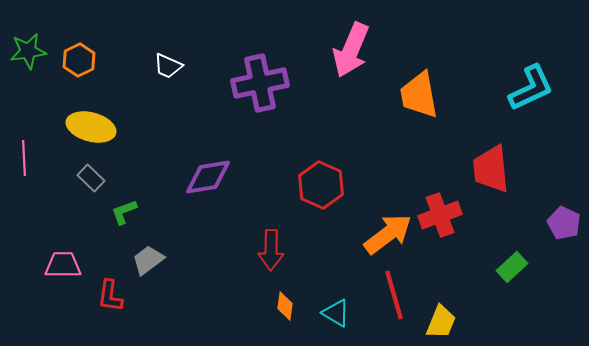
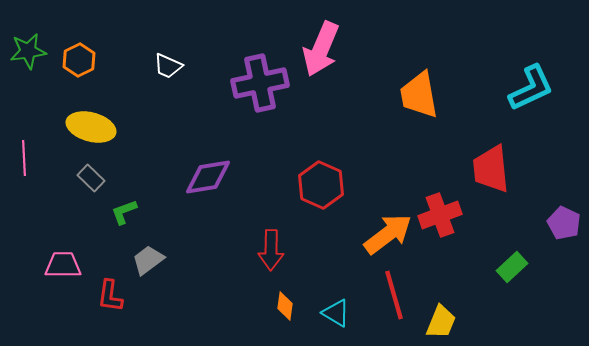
pink arrow: moved 30 px left, 1 px up
